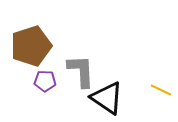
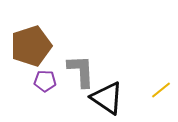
yellow line: rotated 65 degrees counterclockwise
